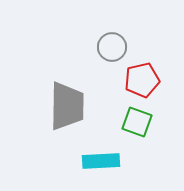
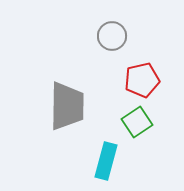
gray circle: moved 11 px up
green square: rotated 36 degrees clockwise
cyan rectangle: moved 5 px right; rotated 72 degrees counterclockwise
